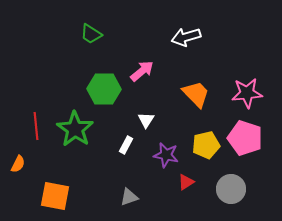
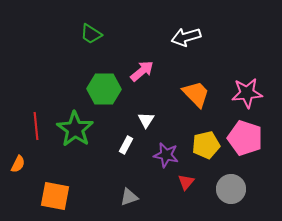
red triangle: rotated 18 degrees counterclockwise
